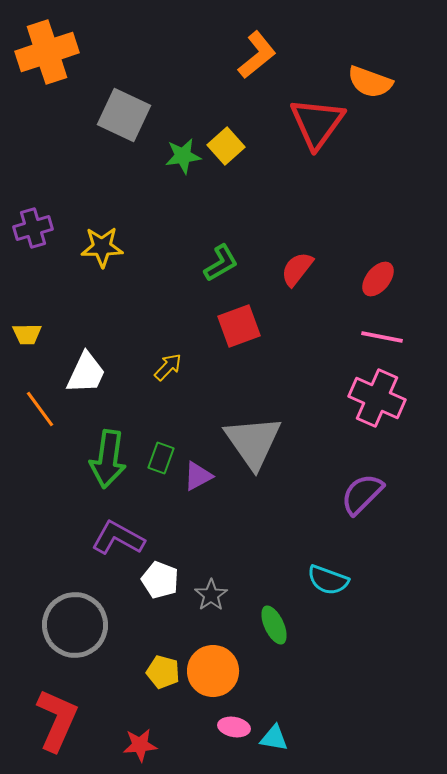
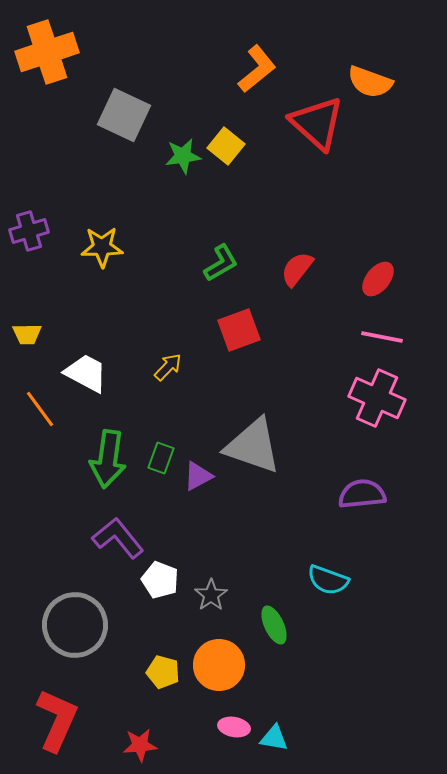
orange L-shape: moved 14 px down
red triangle: rotated 24 degrees counterclockwise
yellow square: rotated 9 degrees counterclockwise
purple cross: moved 4 px left, 3 px down
red square: moved 4 px down
white trapezoid: rotated 87 degrees counterclockwise
gray triangle: moved 4 px down; rotated 36 degrees counterclockwise
purple semicircle: rotated 39 degrees clockwise
purple L-shape: rotated 22 degrees clockwise
orange circle: moved 6 px right, 6 px up
